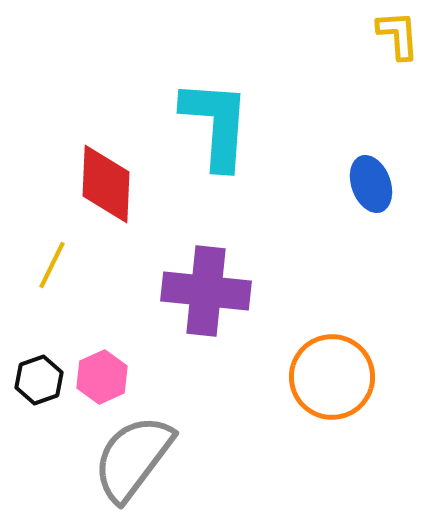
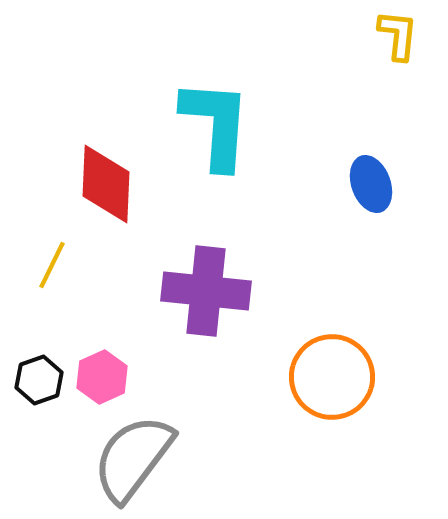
yellow L-shape: rotated 10 degrees clockwise
